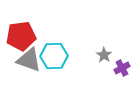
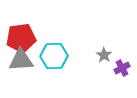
red pentagon: moved 2 px down
gray triangle: moved 8 px left; rotated 24 degrees counterclockwise
